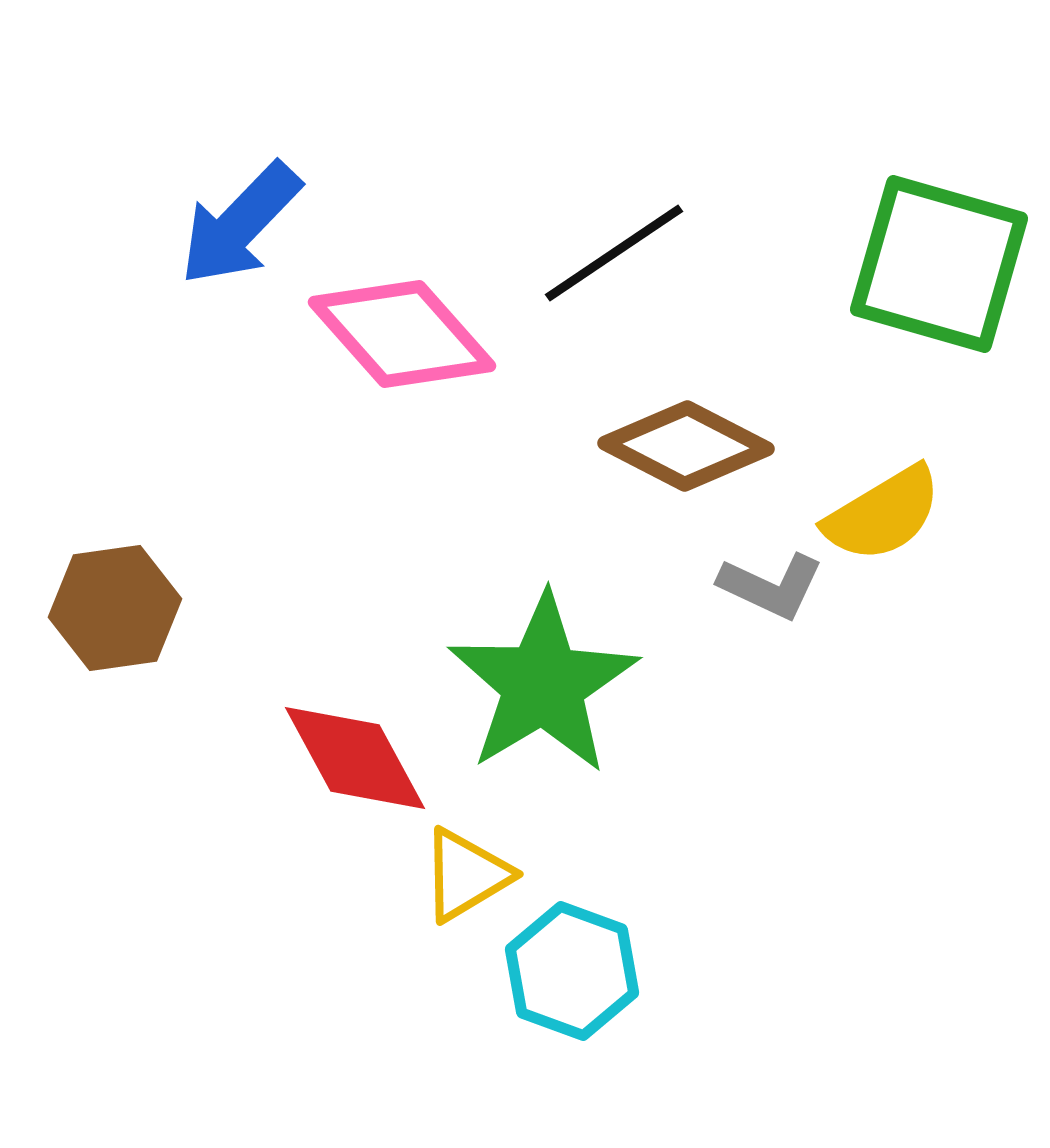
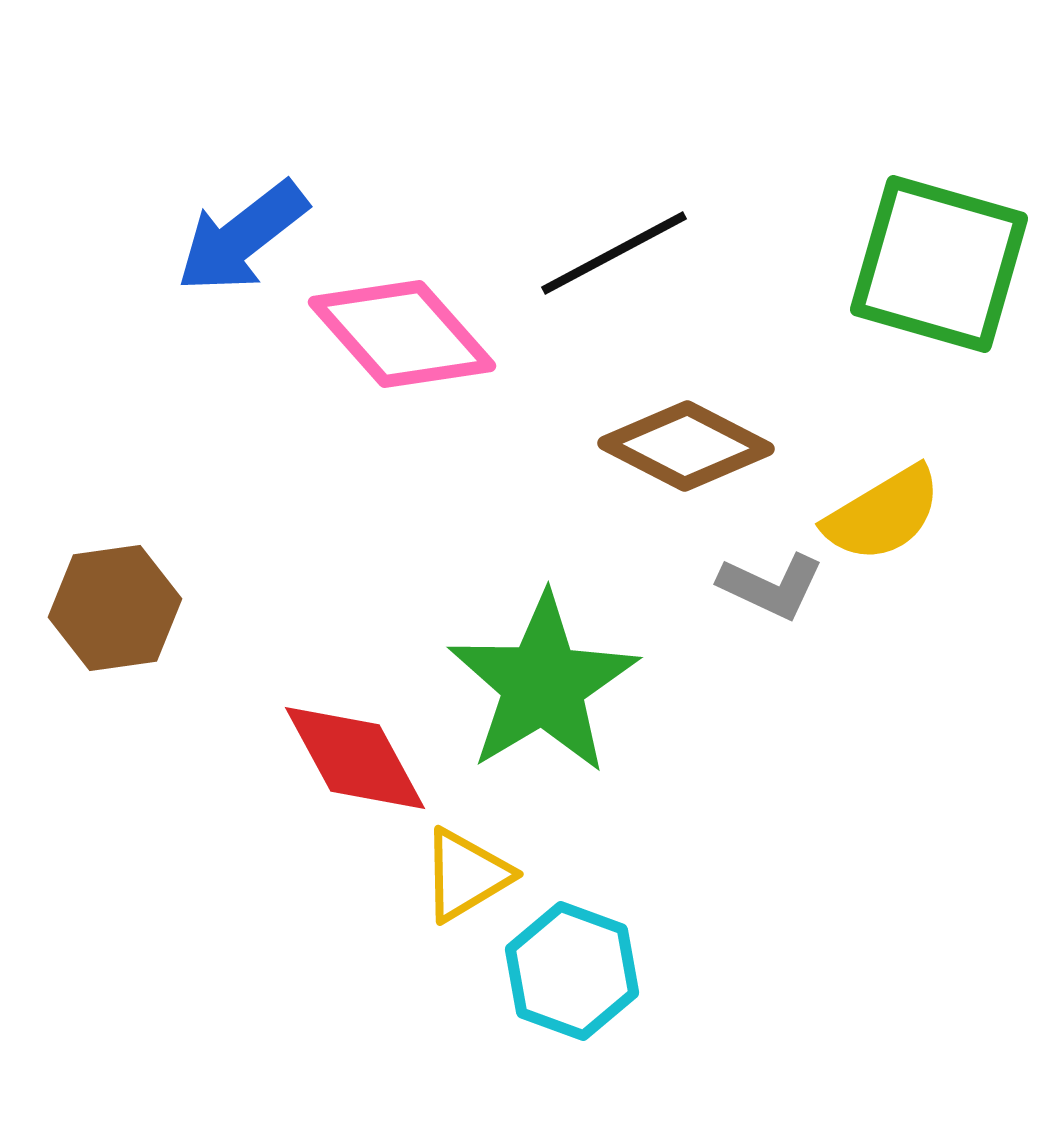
blue arrow: moved 2 px right, 13 px down; rotated 8 degrees clockwise
black line: rotated 6 degrees clockwise
